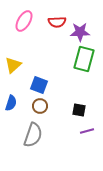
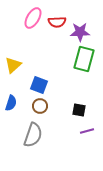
pink ellipse: moved 9 px right, 3 px up
